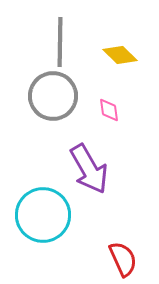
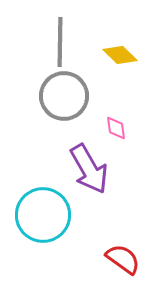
gray circle: moved 11 px right
pink diamond: moved 7 px right, 18 px down
red semicircle: rotated 30 degrees counterclockwise
